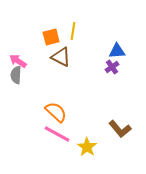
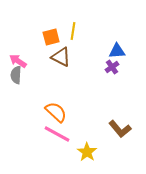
yellow star: moved 5 px down
